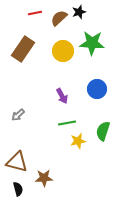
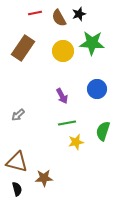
black star: moved 2 px down
brown semicircle: rotated 78 degrees counterclockwise
brown rectangle: moved 1 px up
yellow star: moved 2 px left, 1 px down
black semicircle: moved 1 px left
